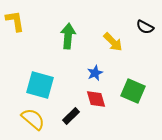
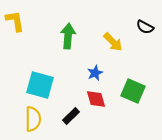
yellow semicircle: rotated 50 degrees clockwise
